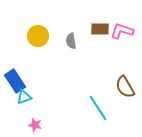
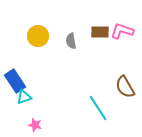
brown rectangle: moved 3 px down
